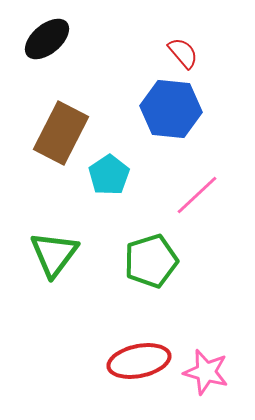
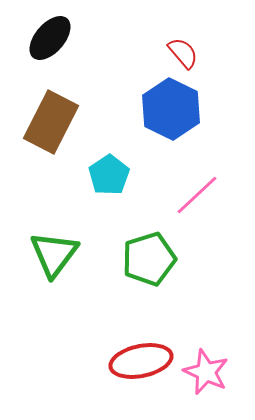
black ellipse: moved 3 px right, 1 px up; rotated 9 degrees counterclockwise
blue hexagon: rotated 20 degrees clockwise
brown rectangle: moved 10 px left, 11 px up
green pentagon: moved 2 px left, 2 px up
red ellipse: moved 2 px right
pink star: rotated 9 degrees clockwise
